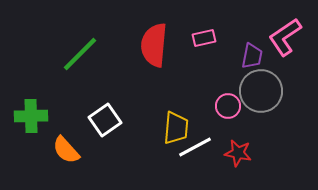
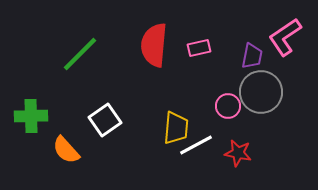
pink rectangle: moved 5 px left, 10 px down
gray circle: moved 1 px down
white line: moved 1 px right, 2 px up
